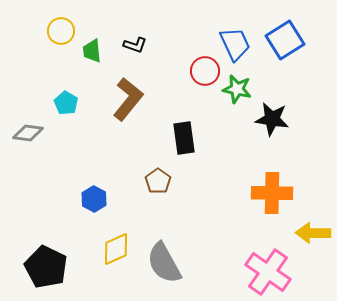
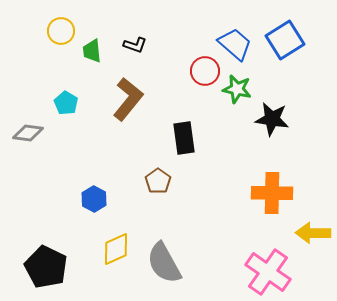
blue trapezoid: rotated 24 degrees counterclockwise
